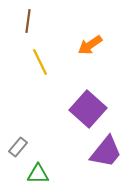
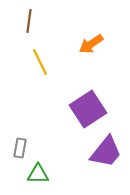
brown line: moved 1 px right
orange arrow: moved 1 px right, 1 px up
purple square: rotated 15 degrees clockwise
gray rectangle: moved 2 px right, 1 px down; rotated 30 degrees counterclockwise
